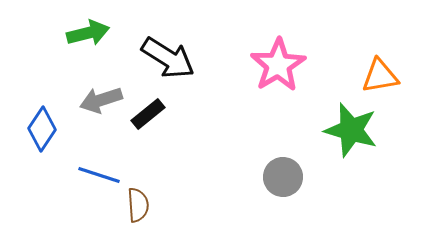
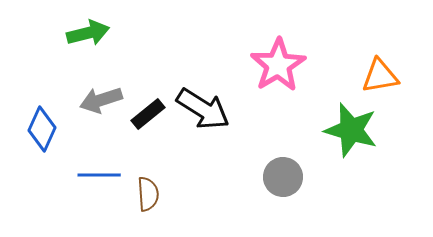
black arrow: moved 35 px right, 51 px down
blue diamond: rotated 9 degrees counterclockwise
blue line: rotated 18 degrees counterclockwise
brown semicircle: moved 10 px right, 11 px up
